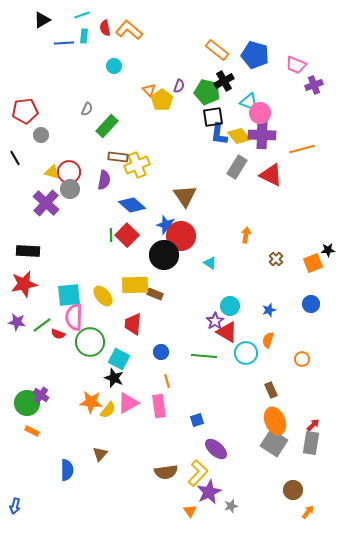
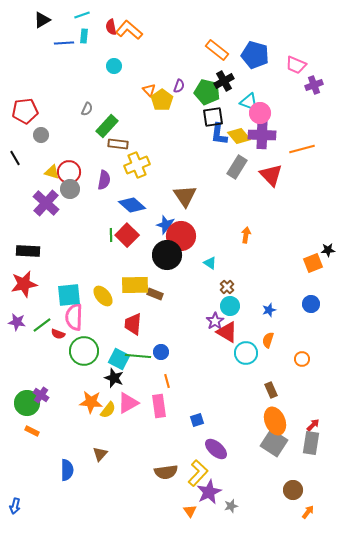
red semicircle at (105, 28): moved 6 px right, 1 px up
brown rectangle at (118, 157): moved 13 px up
red triangle at (271, 175): rotated 20 degrees clockwise
black circle at (164, 255): moved 3 px right
brown cross at (276, 259): moved 49 px left, 28 px down
green circle at (90, 342): moved 6 px left, 9 px down
green line at (204, 356): moved 66 px left
